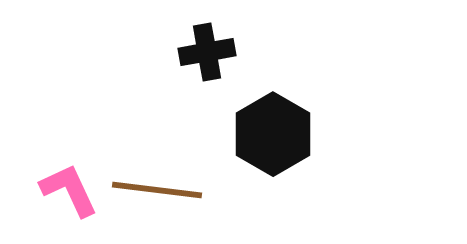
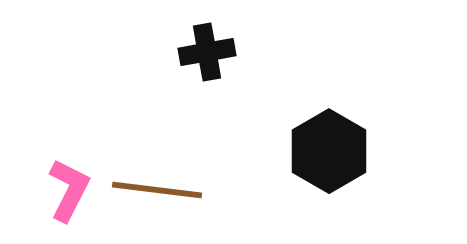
black hexagon: moved 56 px right, 17 px down
pink L-shape: rotated 52 degrees clockwise
